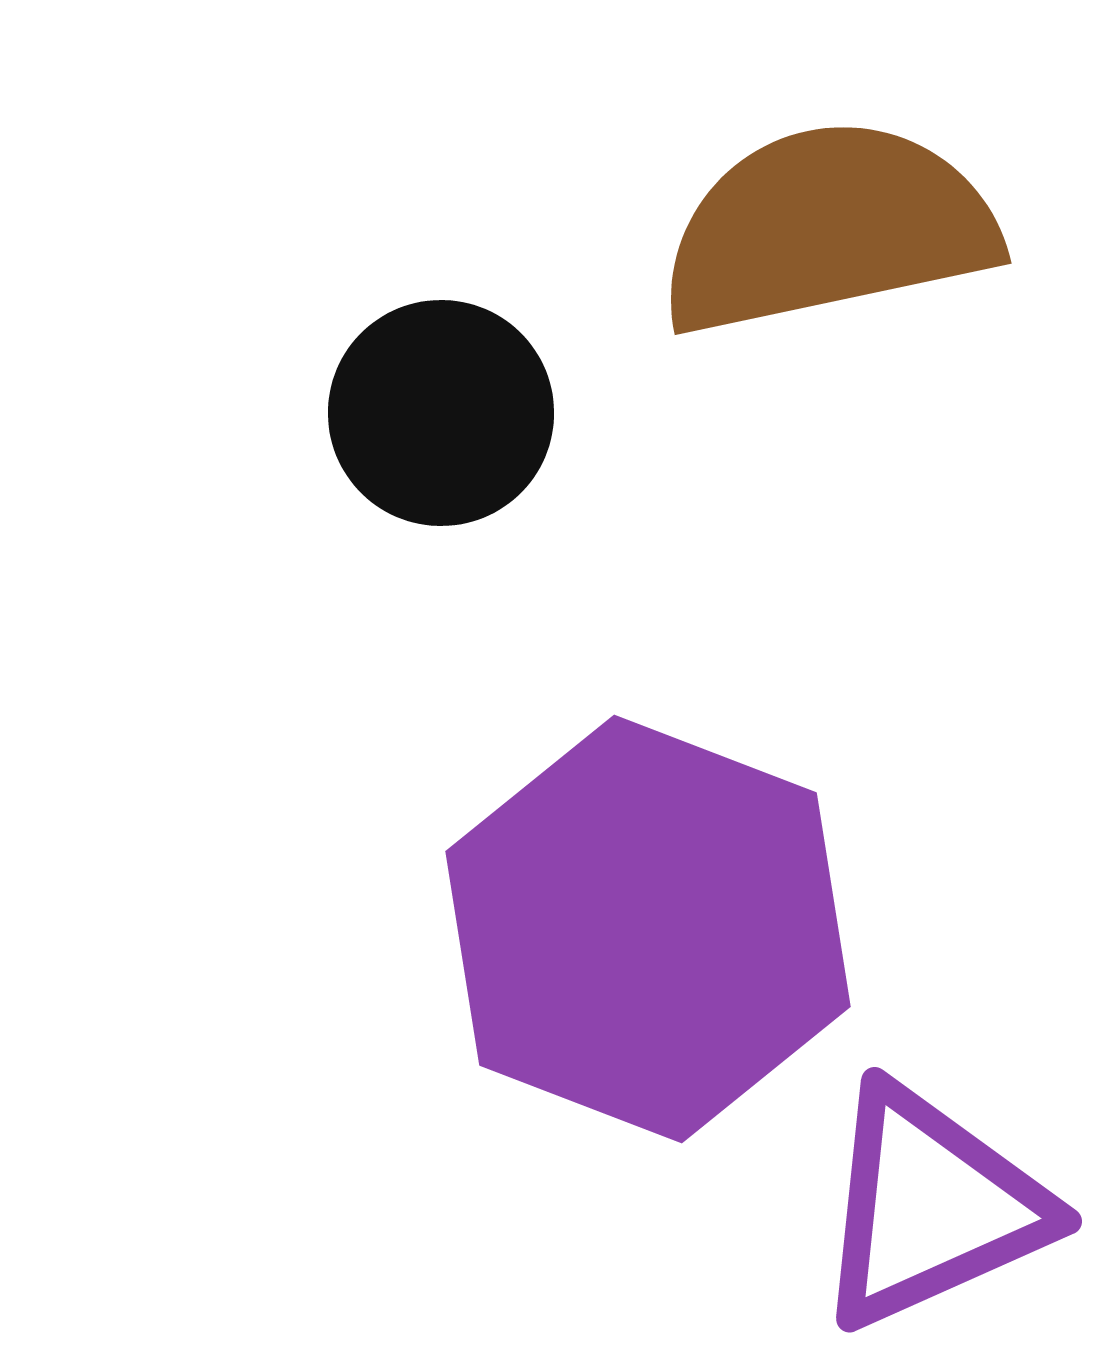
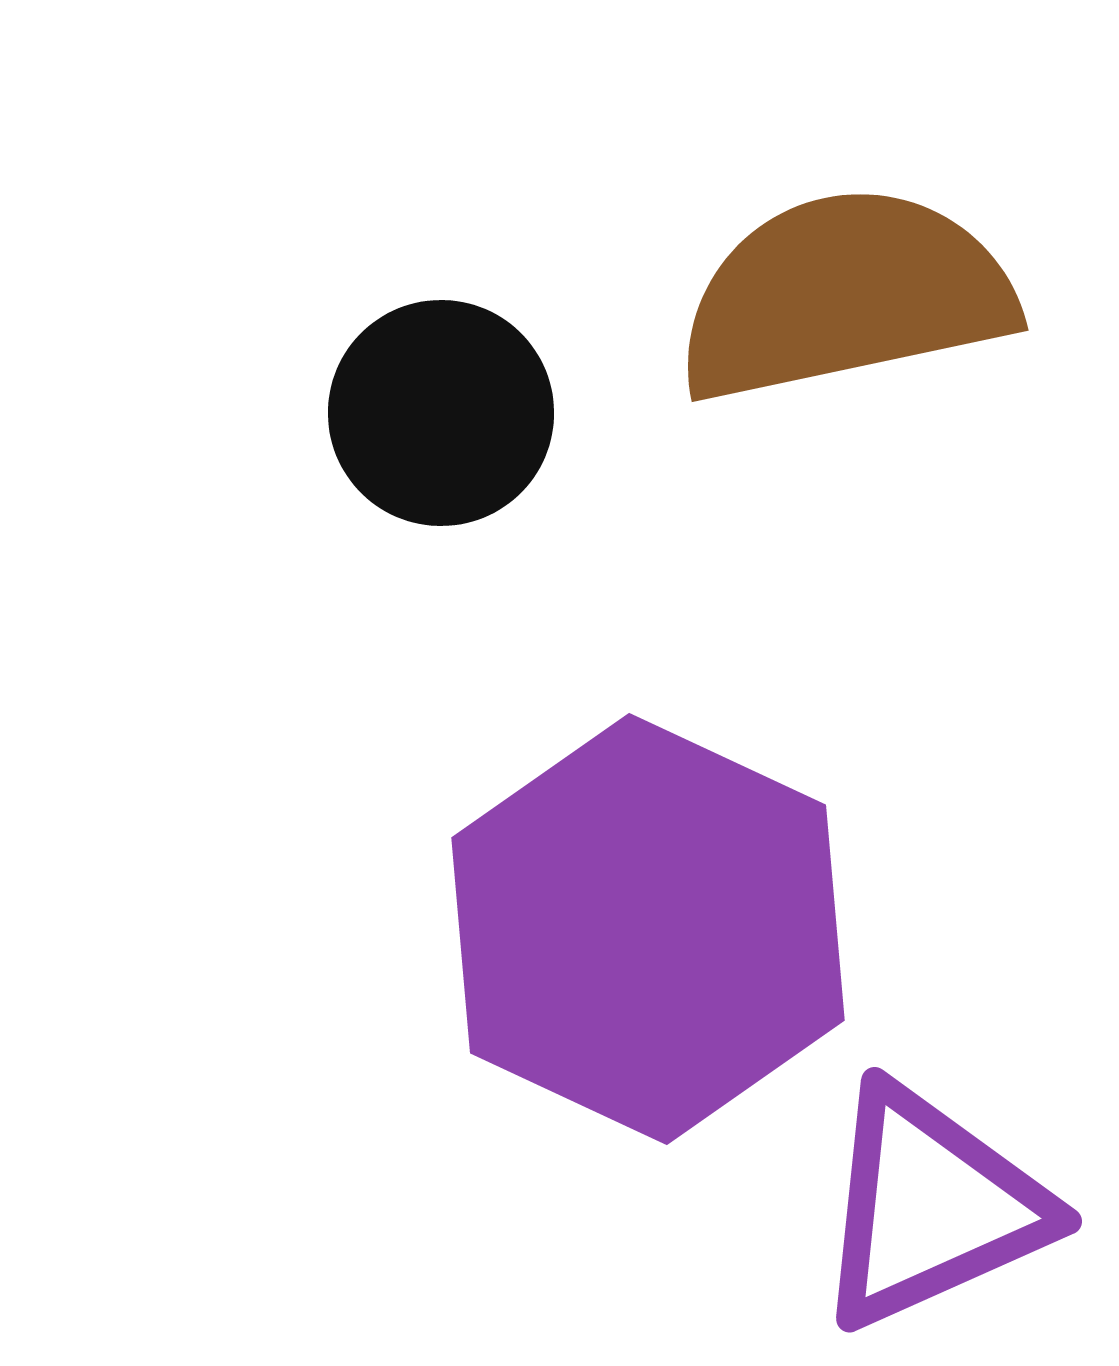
brown semicircle: moved 17 px right, 67 px down
purple hexagon: rotated 4 degrees clockwise
